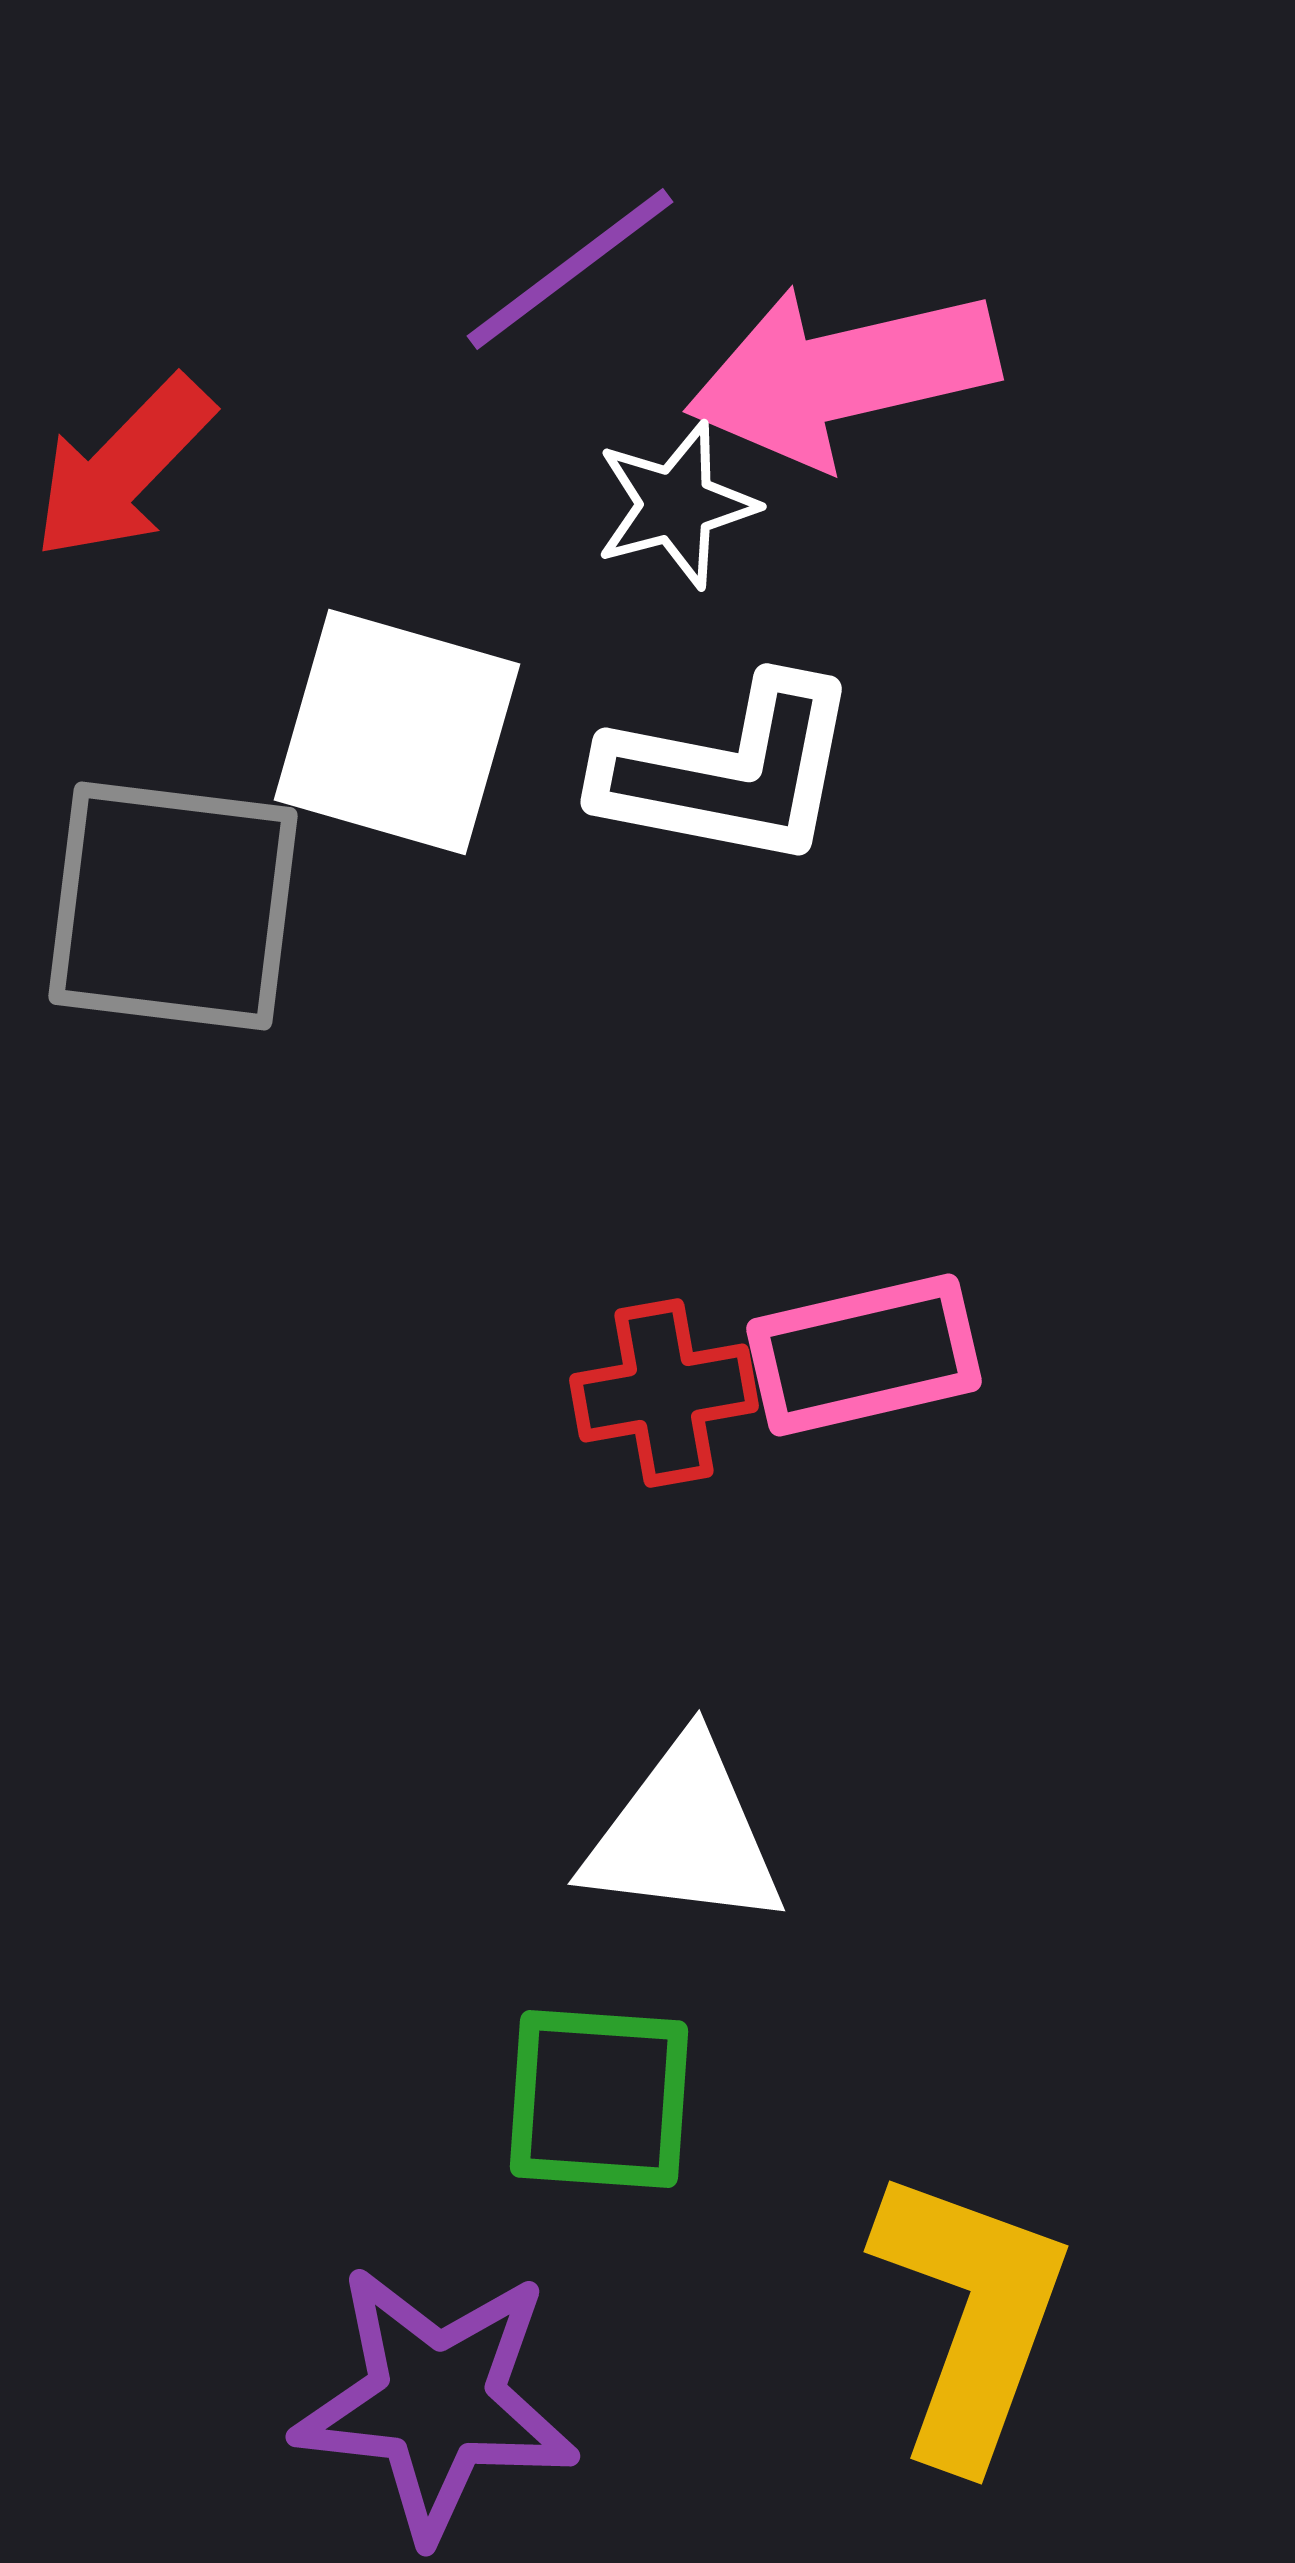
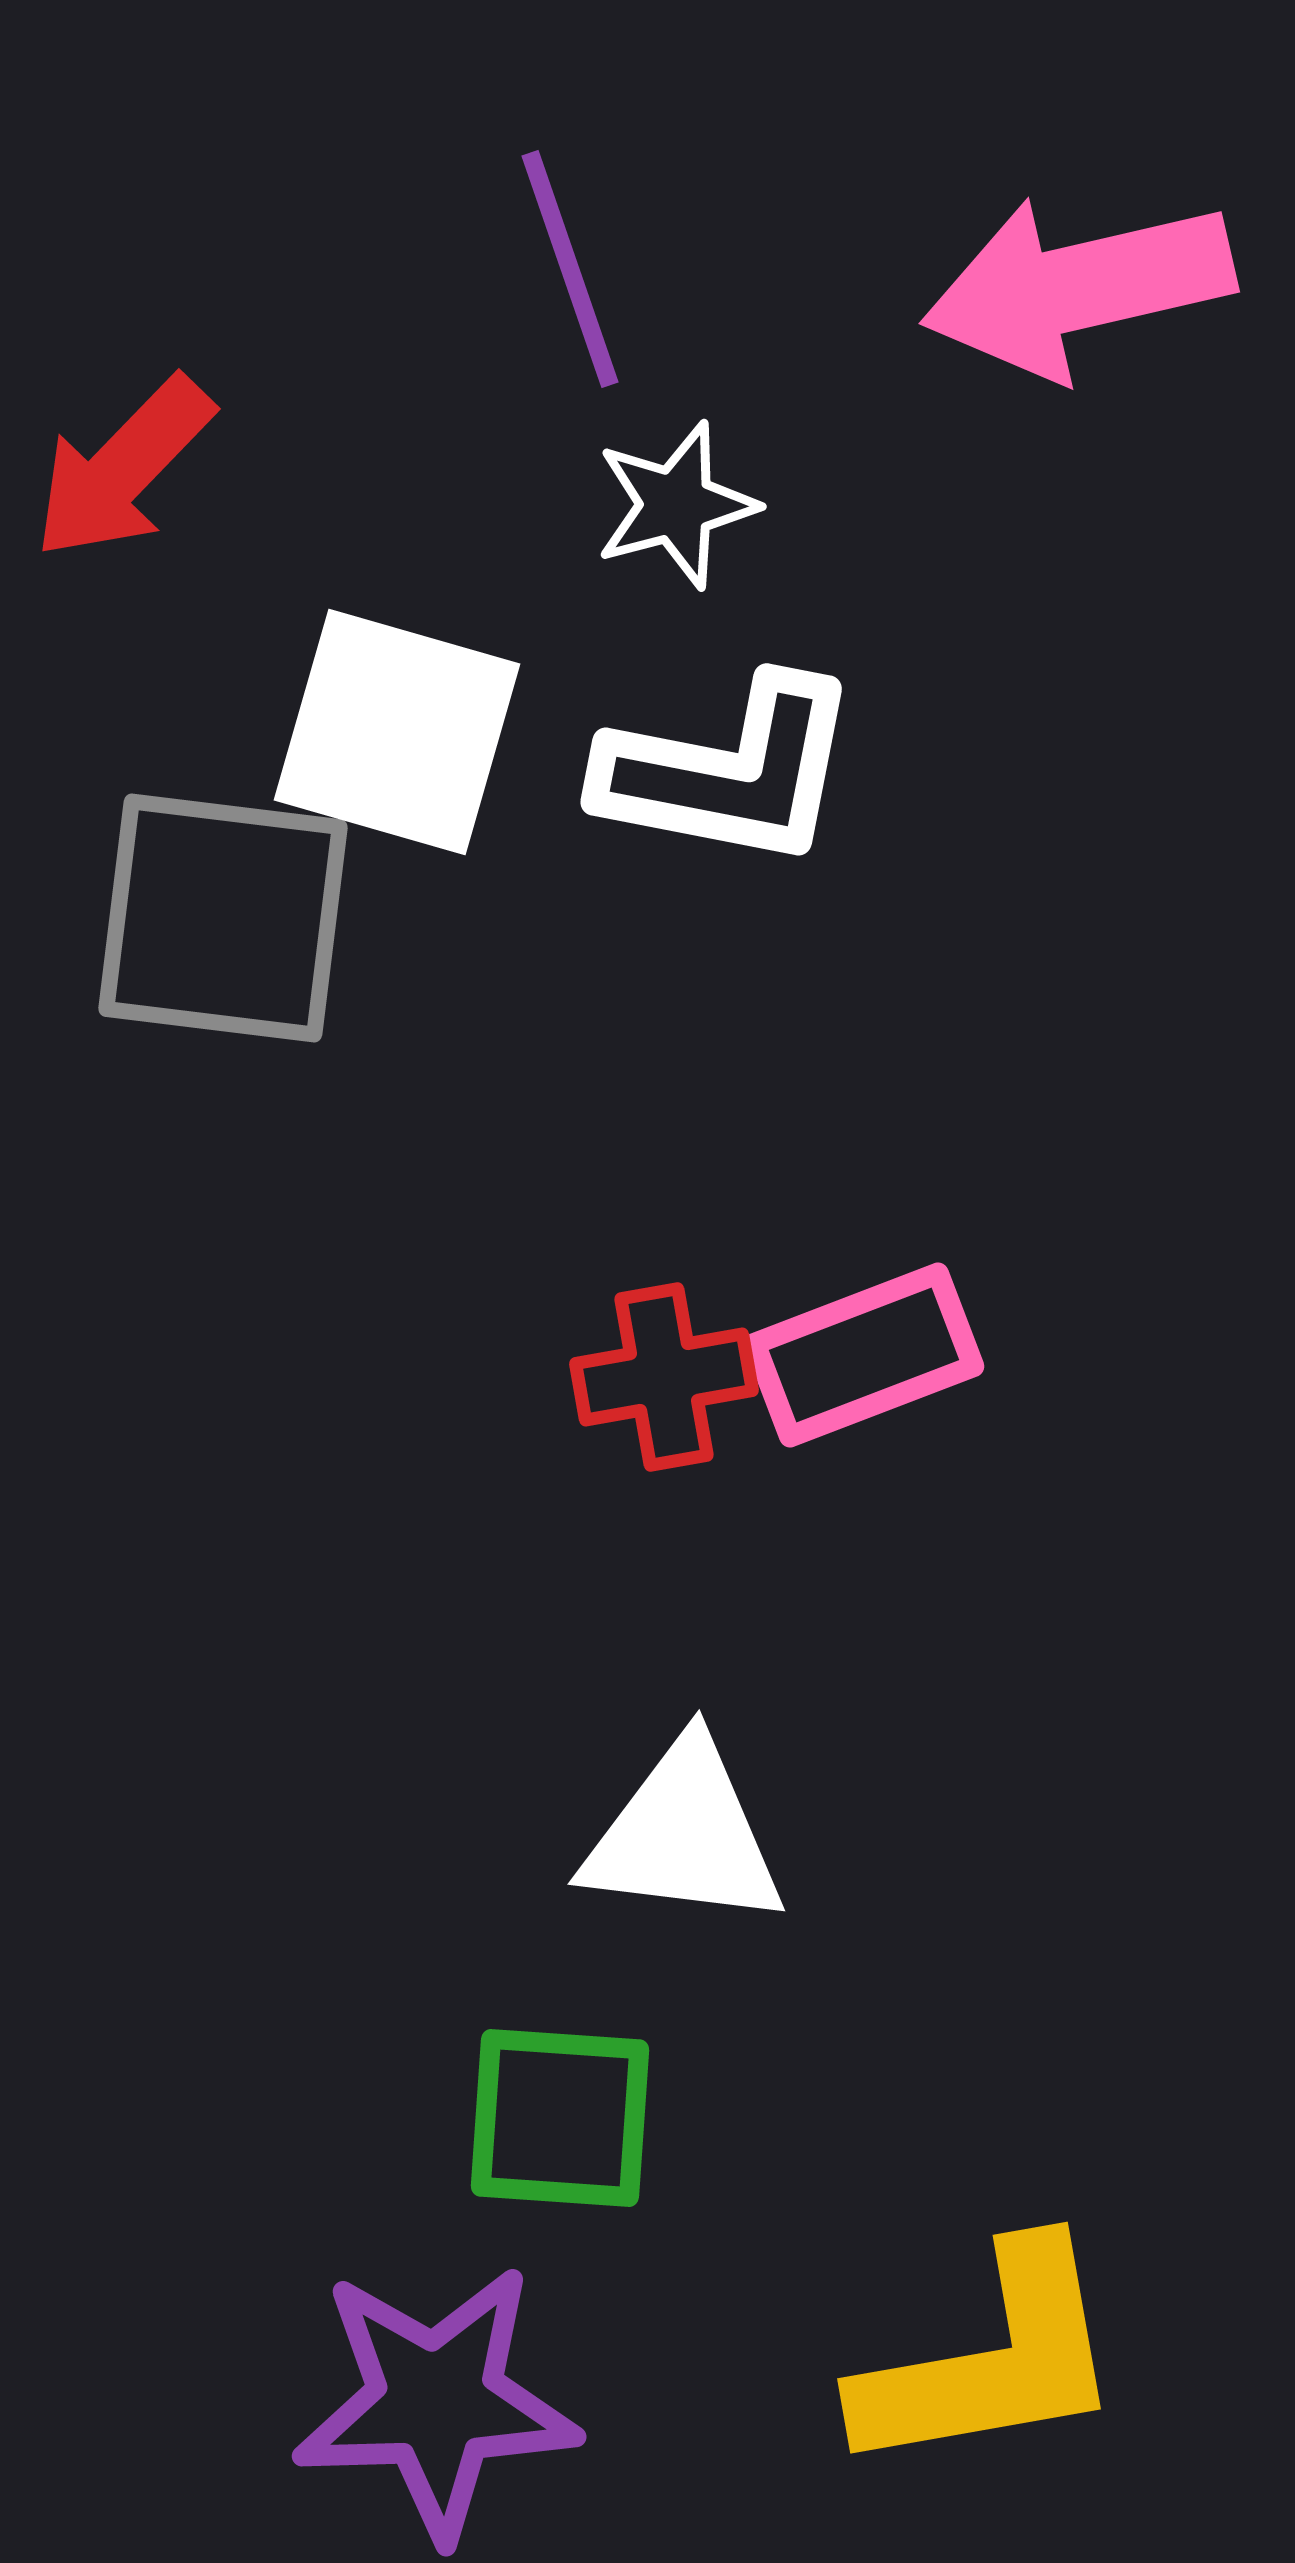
purple line: rotated 72 degrees counterclockwise
pink arrow: moved 236 px right, 88 px up
gray square: moved 50 px right, 12 px down
pink rectangle: rotated 8 degrees counterclockwise
red cross: moved 16 px up
green square: moved 39 px left, 19 px down
yellow L-shape: moved 20 px right, 44 px down; rotated 60 degrees clockwise
purple star: rotated 8 degrees counterclockwise
